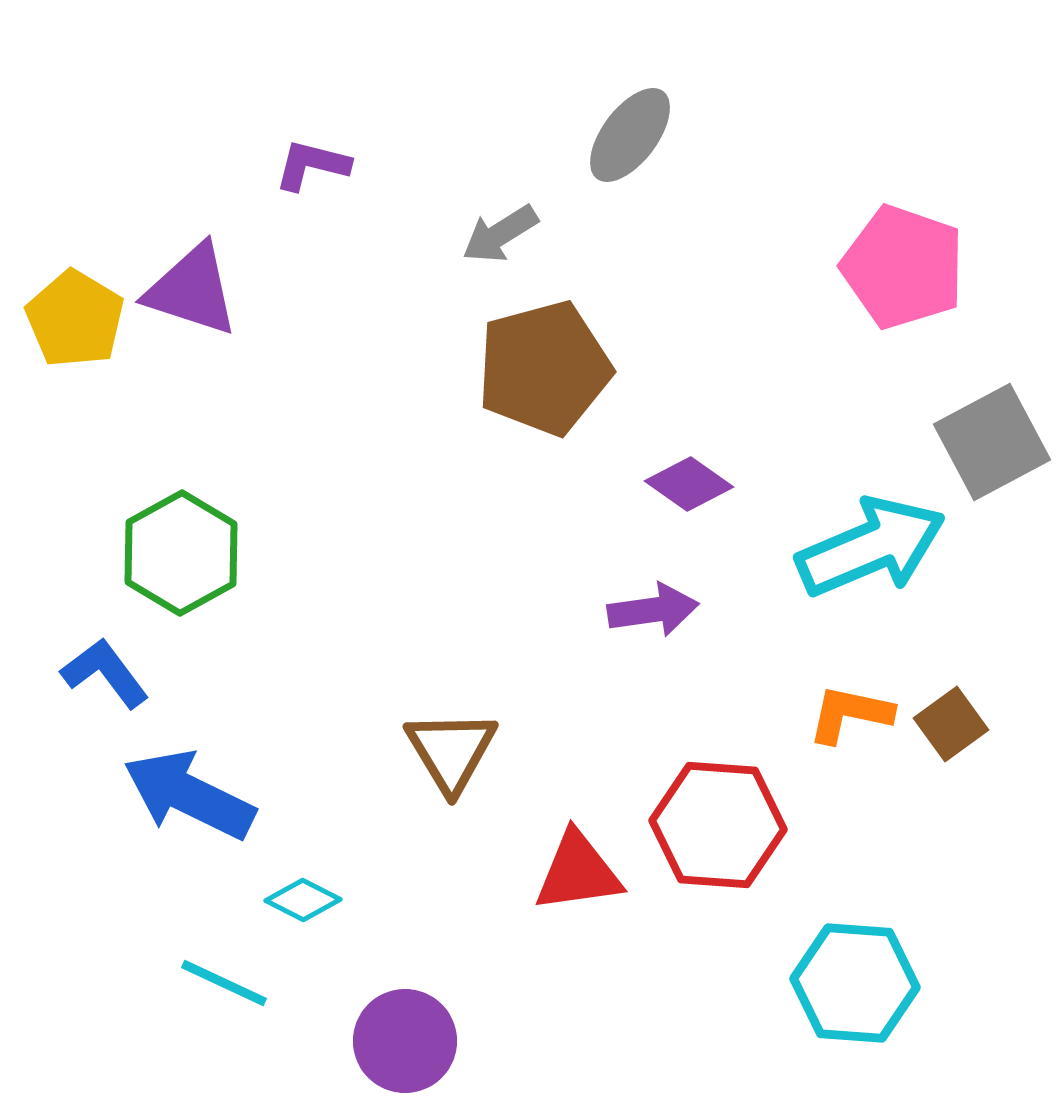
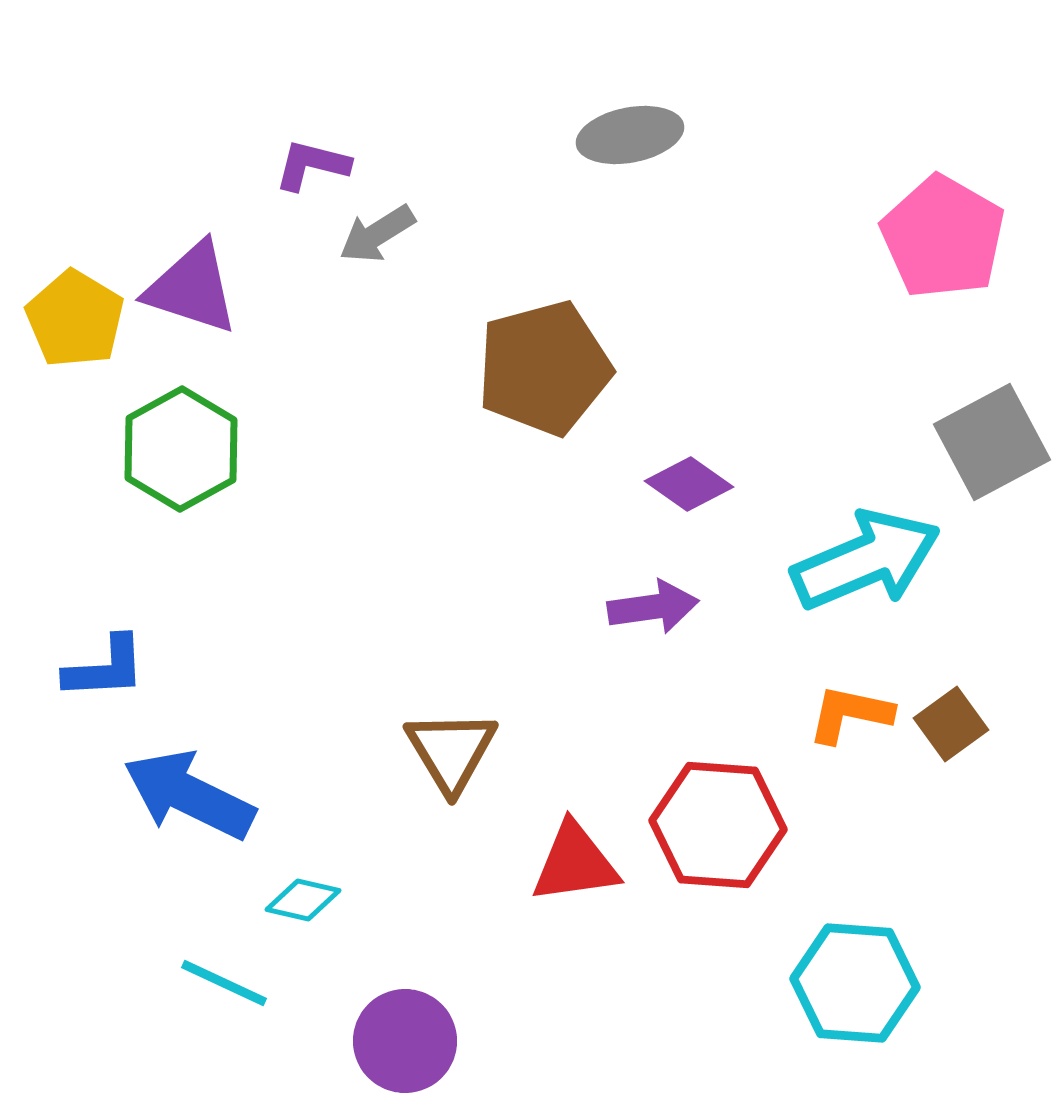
gray ellipse: rotated 42 degrees clockwise
gray arrow: moved 123 px left
pink pentagon: moved 40 px right, 30 px up; rotated 11 degrees clockwise
purple triangle: moved 2 px up
cyan arrow: moved 5 px left, 13 px down
green hexagon: moved 104 px up
purple arrow: moved 3 px up
blue L-shape: moved 5 px up; rotated 124 degrees clockwise
red triangle: moved 3 px left, 9 px up
cyan diamond: rotated 14 degrees counterclockwise
